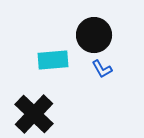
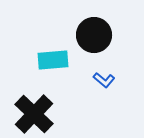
blue L-shape: moved 2 px right, 11 px down; rotated 20 degrees counterclockwise
